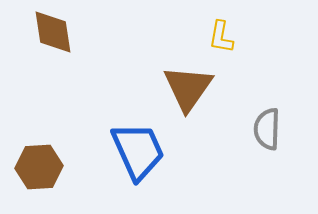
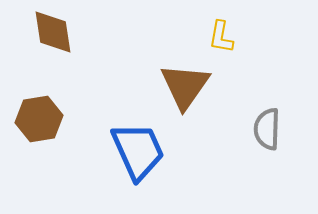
brown triangle: moved 3 px left, 2 px up
brown hexagon: moved 48 px up; rotated 6 degrees counterclockwise
